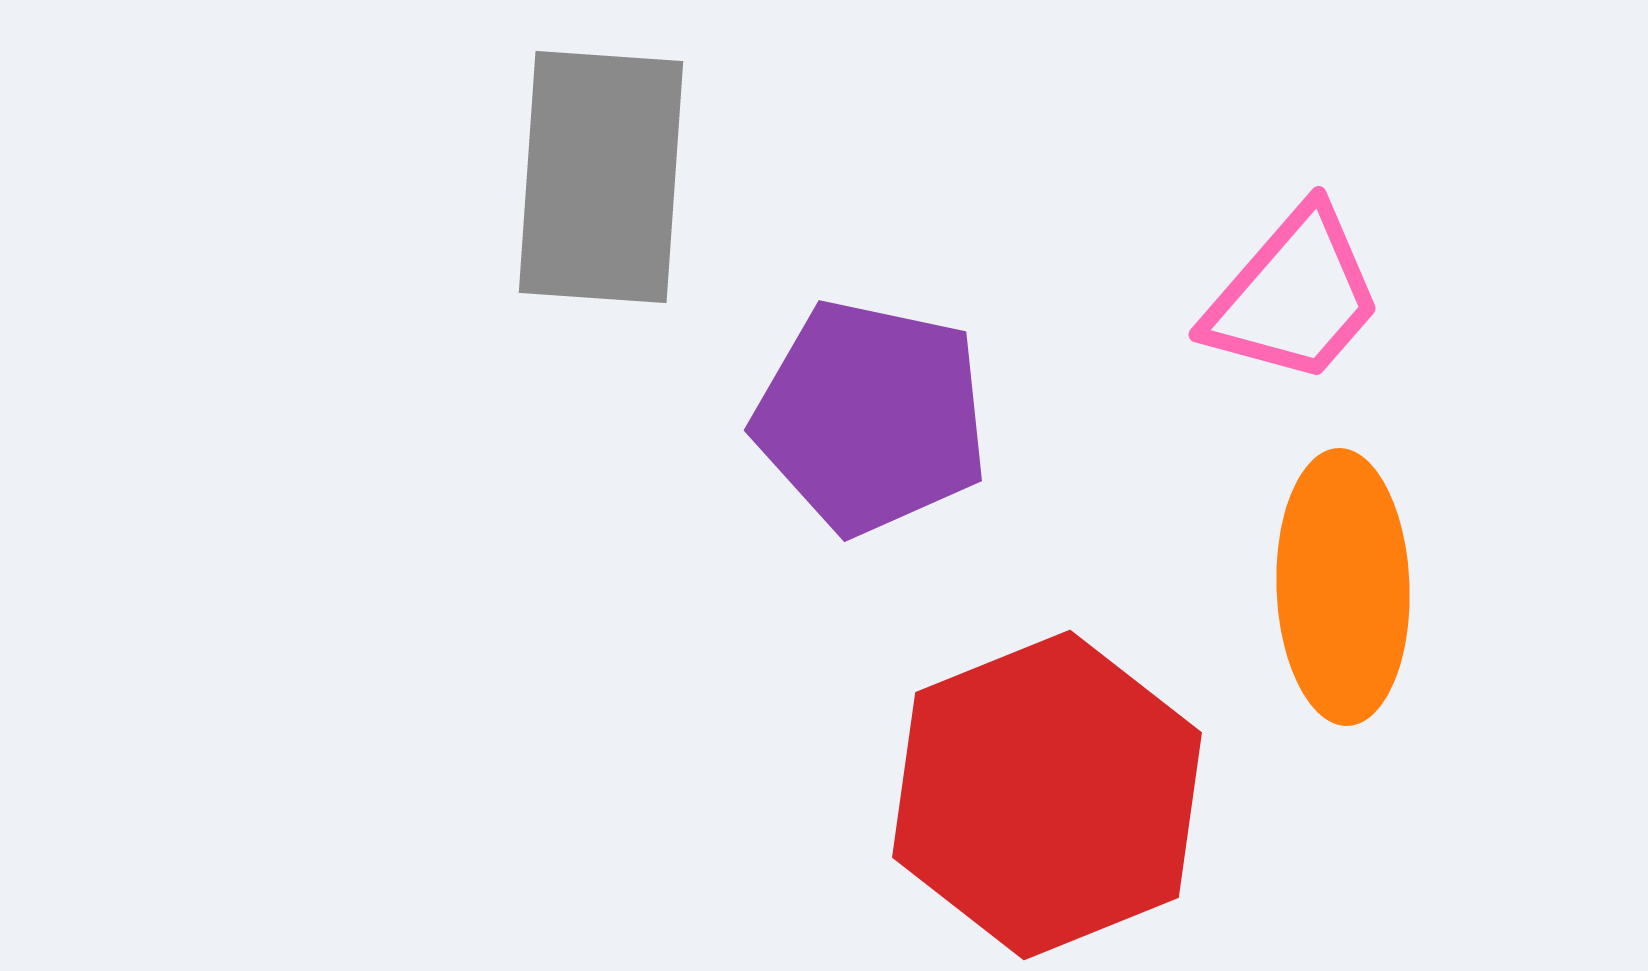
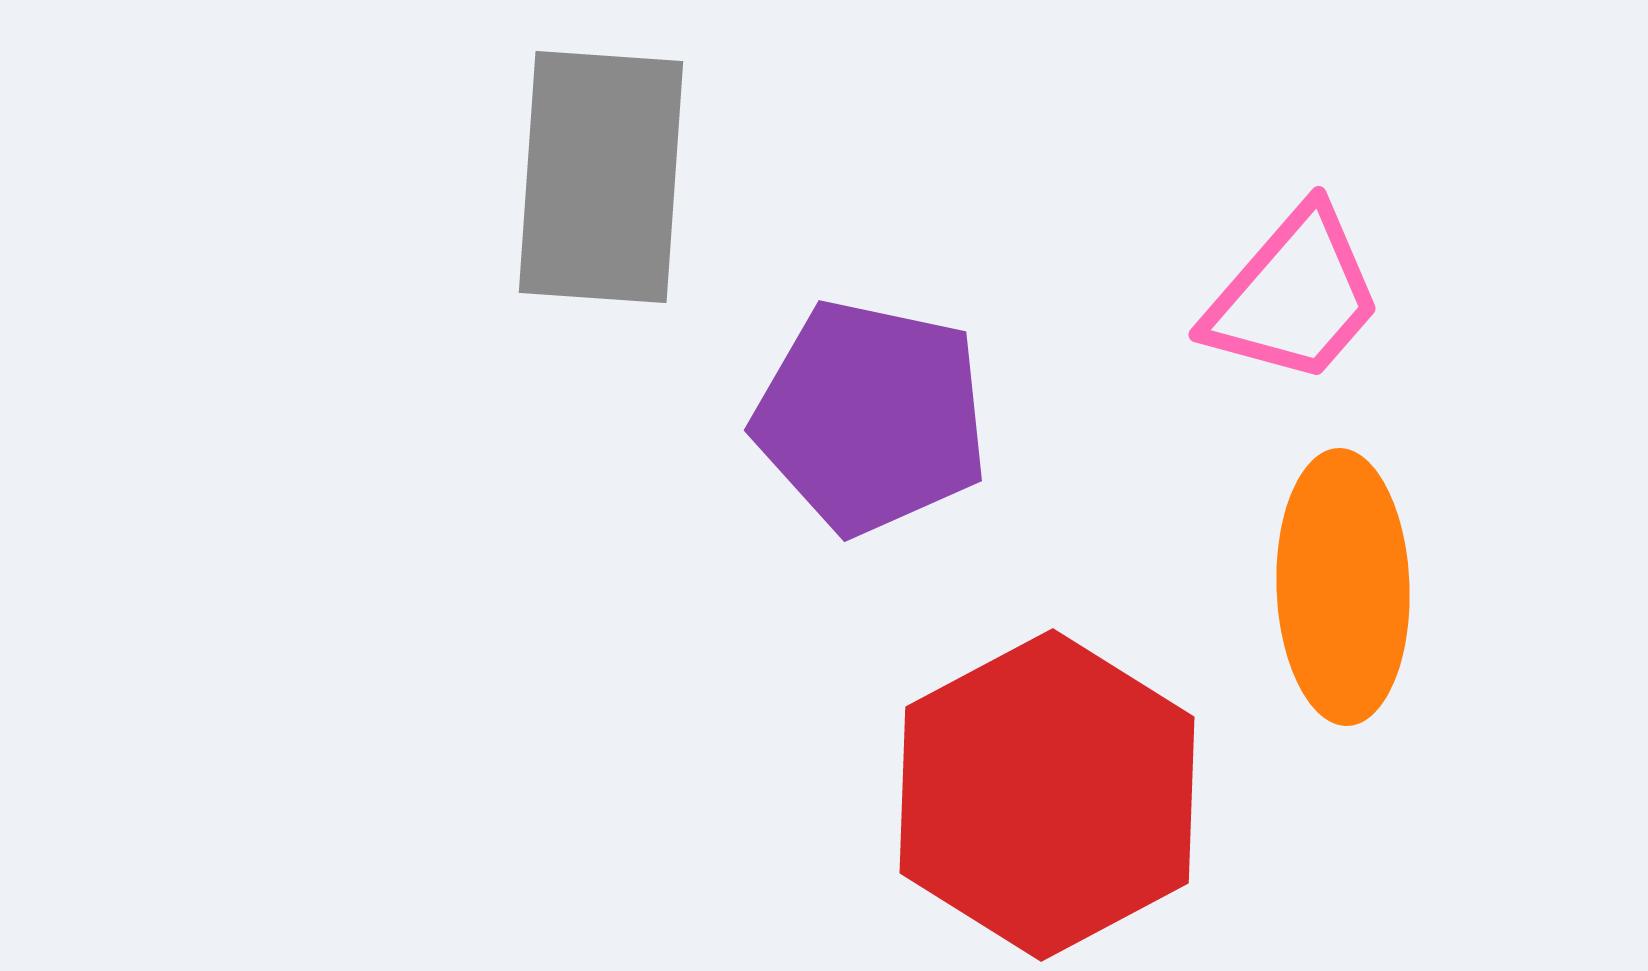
red hexagon: rotated 6 degrees counterclockwise
